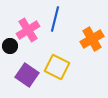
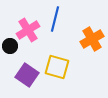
yellow square: rotated 10 degrees counterclockwise
